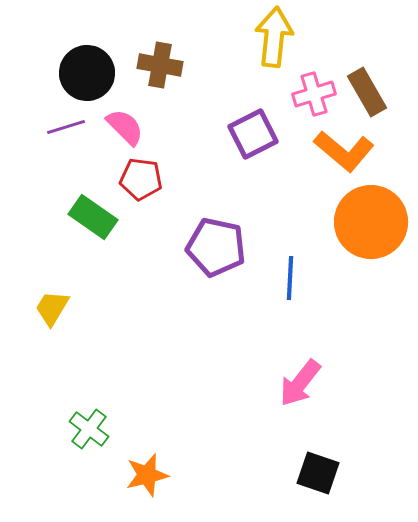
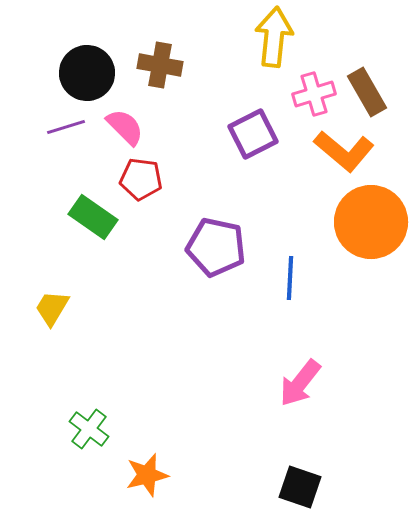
black square: moved 18 px left, 14 px down
